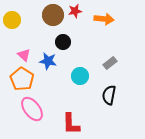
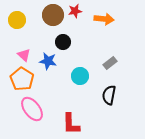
yellow circle: moved 5 px right
